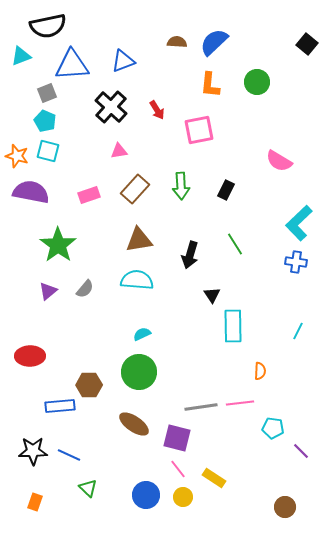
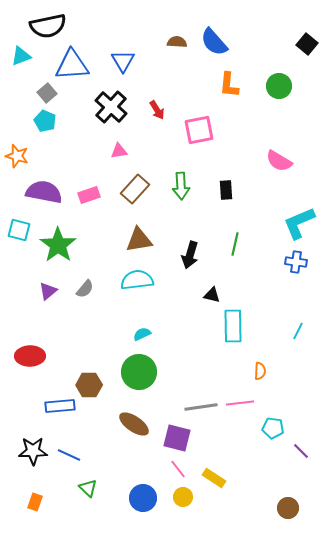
blue semicircle at (214, 42): rotated 88 degrees counterclockwise
blue triangle at (123, 61): rotated 40 degrees counterclockwise
green circle at (257, 82): moved 22 px right, 4 px down
orange L-shape at (210, 85): moved 19 px right
gray square at (47, 93): rotated 18 degrees counterclockwise
cyan square at (48, 151): moved 29 px left, 79 px down
black rectangle at (226, 190): rotated 30 degrees counterclockwise
purple semicircle at (31, 192): moved 13 px right
cyan L-shape at (299, 223): rotated 21 degrees clockwise
green line at (235, 244): rotated 45 degrees clockwise
cyan semicircle at (137, 280): rotated 12 degrees counterclockwise
black triangle at (212, 295): rotated 42 degrees counterclockwise
blue circle at (146, 495): moved 3 px left, 3 px down
brown circle at (285, 507): moved 3 px right, 1 px down
